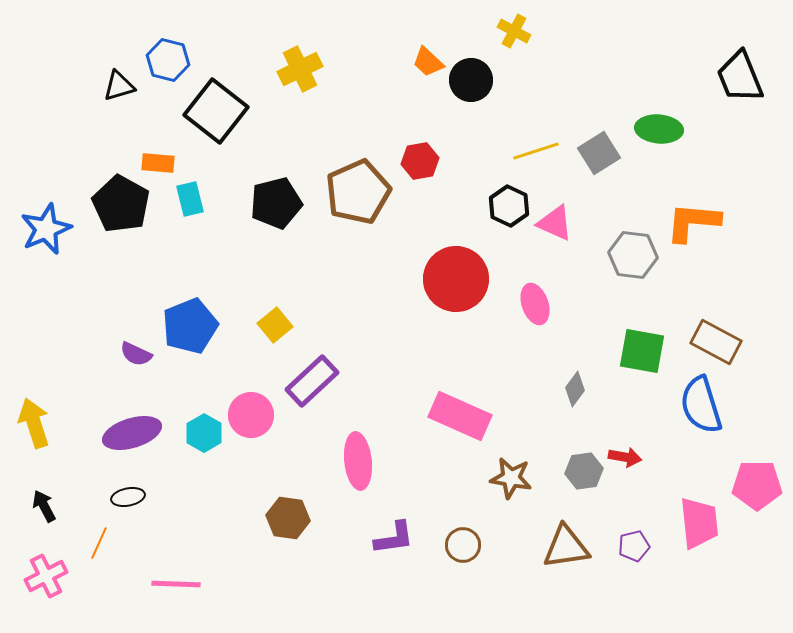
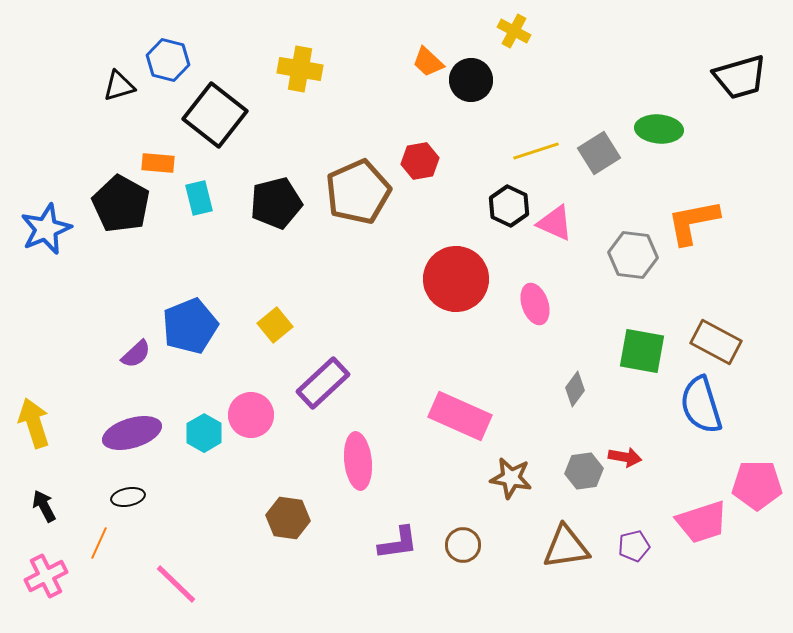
yellow cross at (300, 69): rotated 36 degrees clockwise
black trapezoid at (740, 77): rotated 84 degrees counterclockwise
black square at (216, 111): moved 1 px left, 4 px down
cyan rectangle at (190, 199): moved 9 px right, 1 px up
orange L-shape at (693, 222): rotated 16 degrees counterclockwise
purple semicircle at (136, 354): rotated 68 degrees counterclockwise
purple rectangle at (312, 381): moved 11 px right, 2 px down
pink trapezoid at (699, 523): moved 3 px right, 1 px up; rotated 78 degrees clockwise
purple L-shape at (394, 538): moved 4 px right, 5 px down
pink line at (176, 584): rotated 42 degrees clockwise
